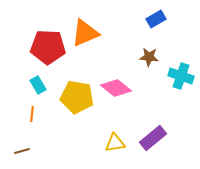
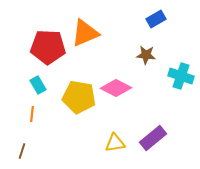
brown star: moved 3 px left, 2 px up
pink diamond: rotated 12 degrees counterclockwise
yellow pentagon: moved 2 px right
brown line: rotated 56 degrees counterclockwise
